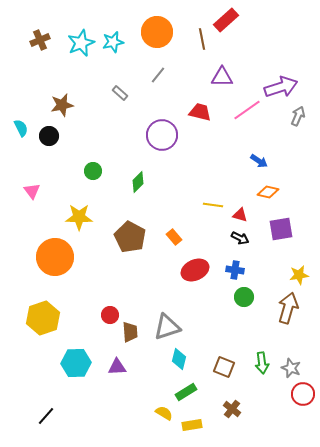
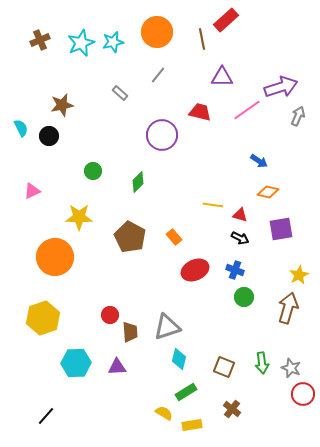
pink triangle at (32, 191): rotated 42 degrees clockwise
blue cross at (235, 270): rotated 12 degrees clockwise
yellow star at (299, 275): rotated 18 degrees counterclockwise
